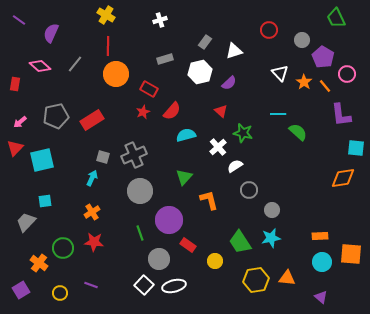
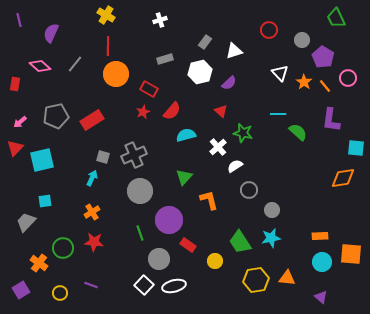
purple line at (19, 20): rotated 40 degrees clockwise
pink circle at (347, 74): moved 1 px right, 4 px down
purple L-shape at (341, 115): moved 10 px left, 5 px down; rotated 15 degrees clockwise
